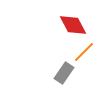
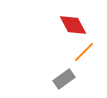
gray rectangle: moved 6 px down; rotated 20 degrees clockwise
